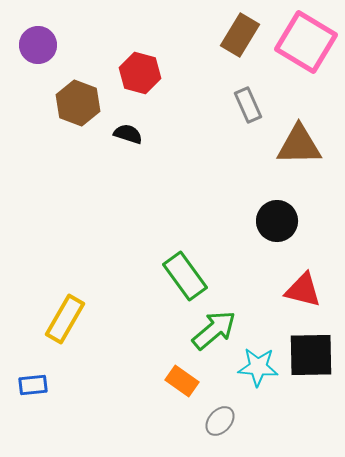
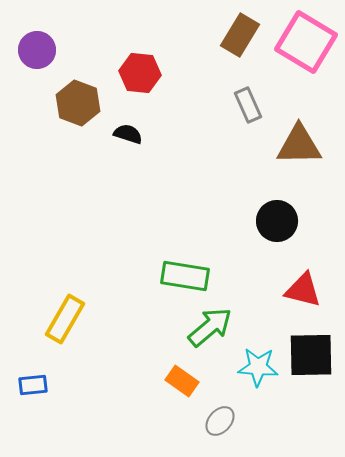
purple circle: moved 1 px left, 5 px down
red hexagon: rotated 9 degrees counterclockwise
green rectangle: rotated 45 degrees counterclockwise
green arrow: moved 4 px left, 3 px up
